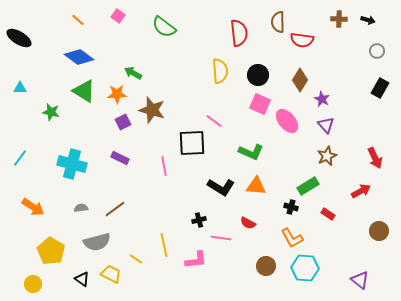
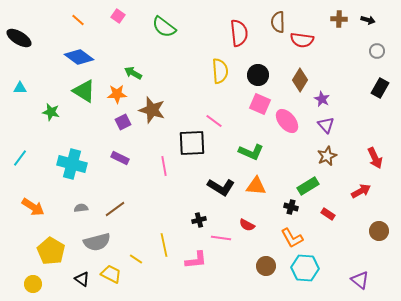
red semicircle at (248, 223): moved 1 px left, 2 px down
